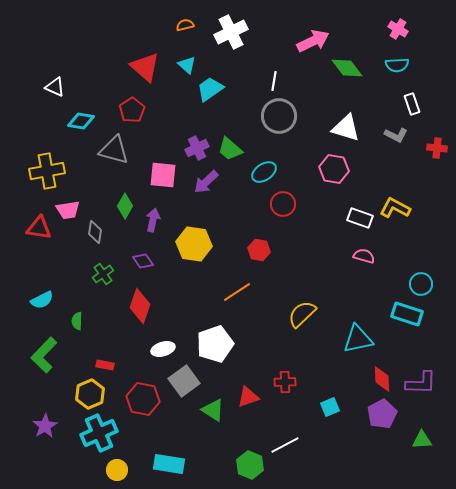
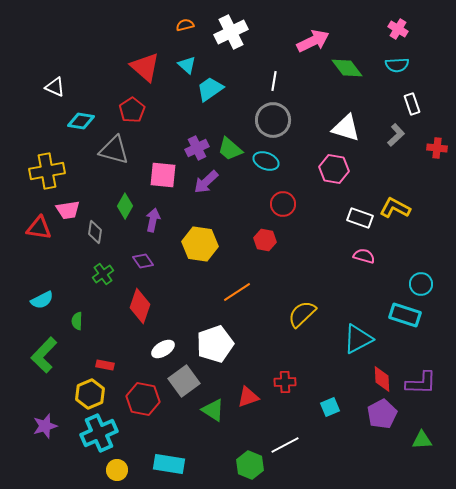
gray circle at (279, 116): moved 6 px left, 4 px down
gray L-shape at (396, 135): rotated 70 degrees counterclockwise
cyan ellipse at (264, 172): moved 2 px right, 11 px up; rotated 55 degrees clockwise
yellow hexagon at (194, 244): moved 6 px right
red hexagon at (259, 250): moved 6 px right, 10 px up
cyan rectangle at (407, 314): moved 2 px left, 1 px down
cyan triangle at (358, 339): rotated 16 degrees counterclockwise
white ellipse at (163, 349): rotated 15 degrees counterclockwise
purple star at (45, 426): rotated 15 degrees clockwise
